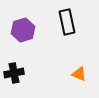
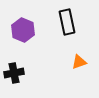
purple hexagon: rotated 20 degrees counterclockwise
orange triangle: moved 12 px up; rotated 42 degrees counterclockwise
